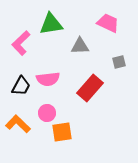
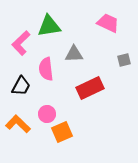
green triangle: moved 2 px left, 2 px down
gray triangle: moved 6 px left, 8 px down
gray square: moved 5 px right, 2 px up
pink semicircle: moved 2 px left, 10 px up; rotated 90 degrees clockwise
red rectangle: rotated 24 degrees clockwise
pink circle: moved 1 px down
orange square: rotated 15 degrees counterclockwise
